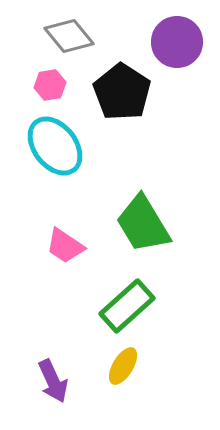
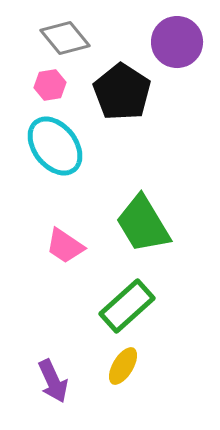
gray diamond: moved 4 px left, 2 px down
